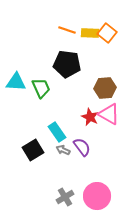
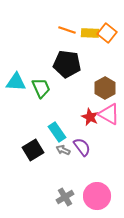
brown hexagon: rotated 25 degrees counterclockwise
